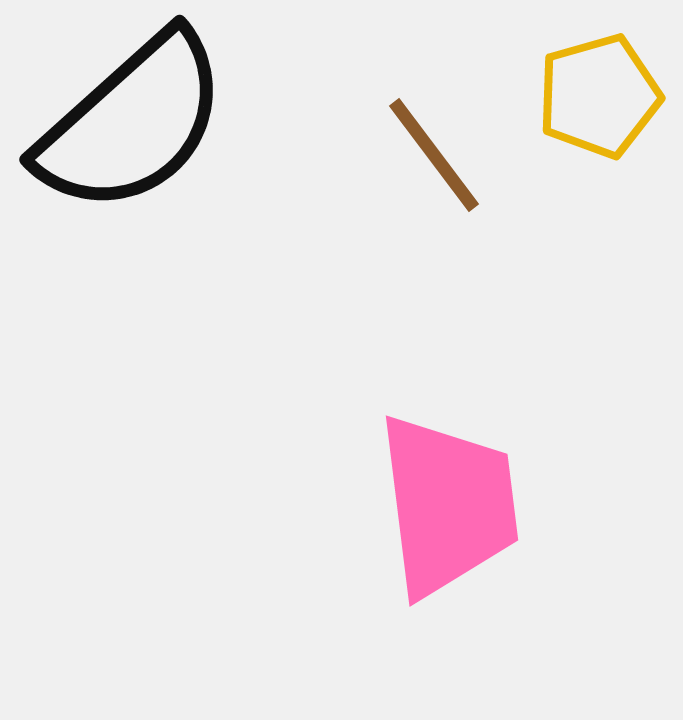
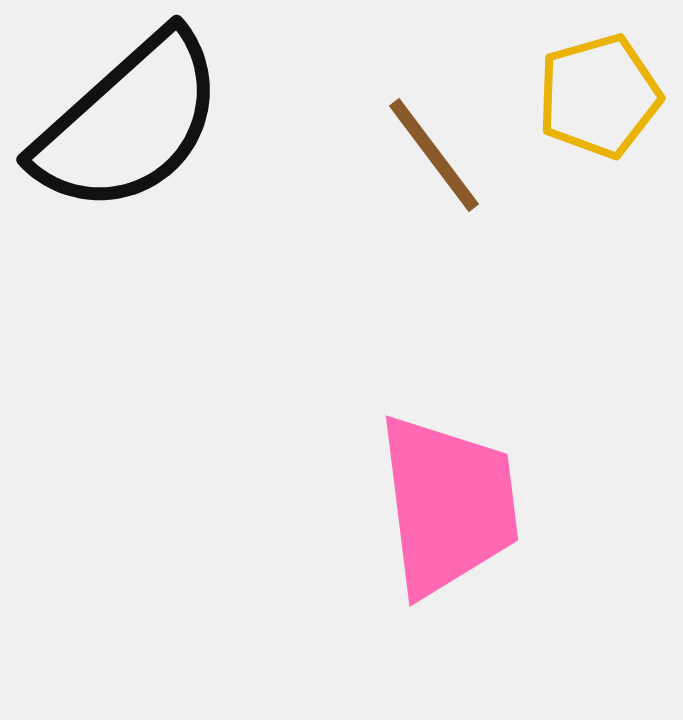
black semicircle: moved 3 px left
